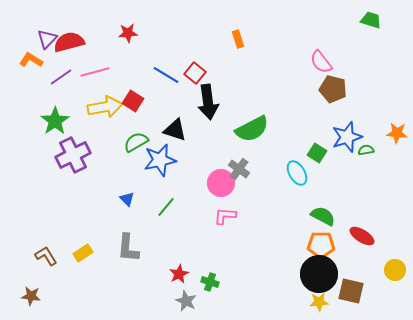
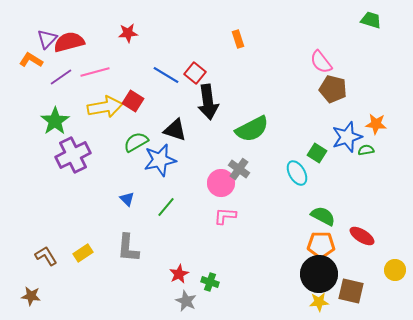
orange star at (397, 133): moved 21 px left, 9 px up
